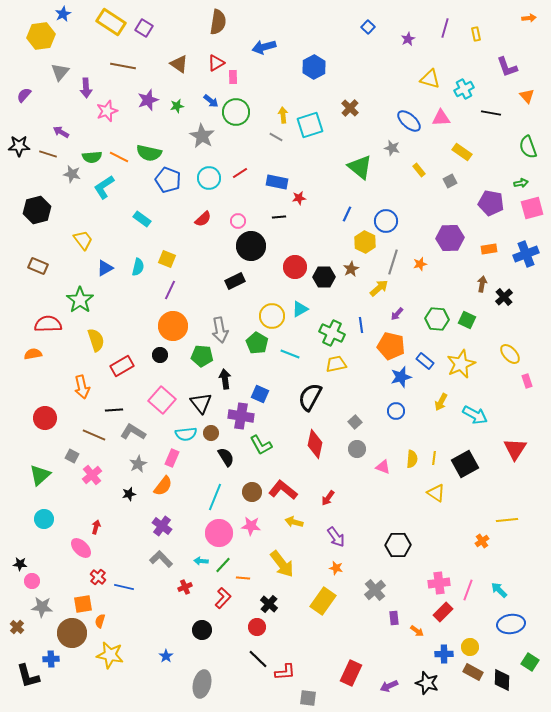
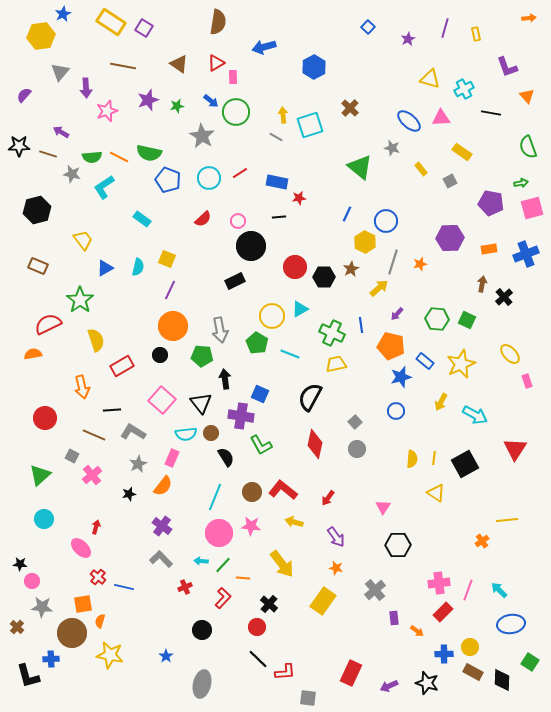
yellow rectangle at (419, 170): moved 2 px right, 1 px up
red semicircle at (48, 324): rotated 24 degrees counterclockwise
black line at (114, 410): moved 2 px left
pink triangle at (383, 467): moved 40 px down; rotated 42 degrees clockwise
